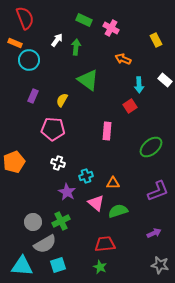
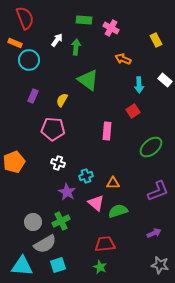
green rectangle: rotated 21 degrees counterclockwise
red square: moved 3 px right, 5 px down
